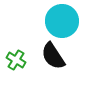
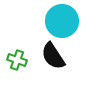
green cross: moved 1 px right; rotated 12 degrees counterclockwise
